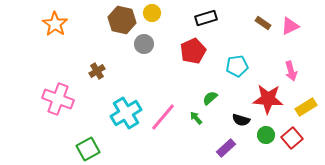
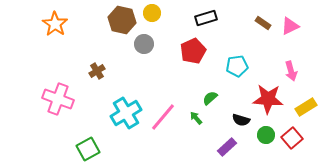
purple rectangle: moved 1 px right, 1 px up
